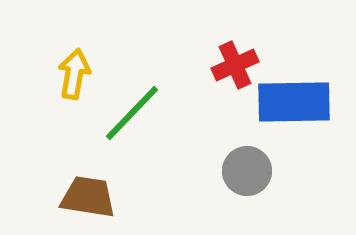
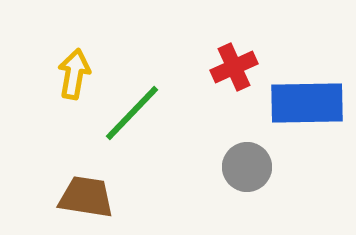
red cross: moved 1 px left, 2 px down
blue rectangle: moved 13 px right, 1 px down
gray circle: moved 4 px up
brown trapezoid: moved 2 px left
